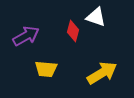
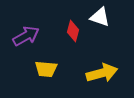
white triangle: moved 4 px right
yellow arrow: rotated 16 degrees clockwise
